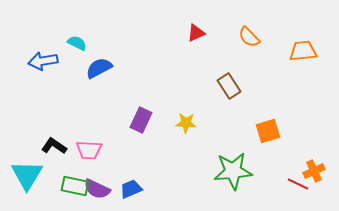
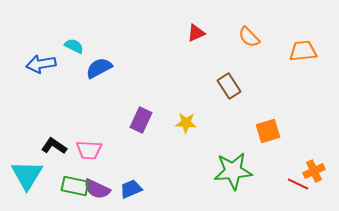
cyan semicircle: moved 3 px left, 3 px down
blue arrow: moved 2 px left, 3 px down
